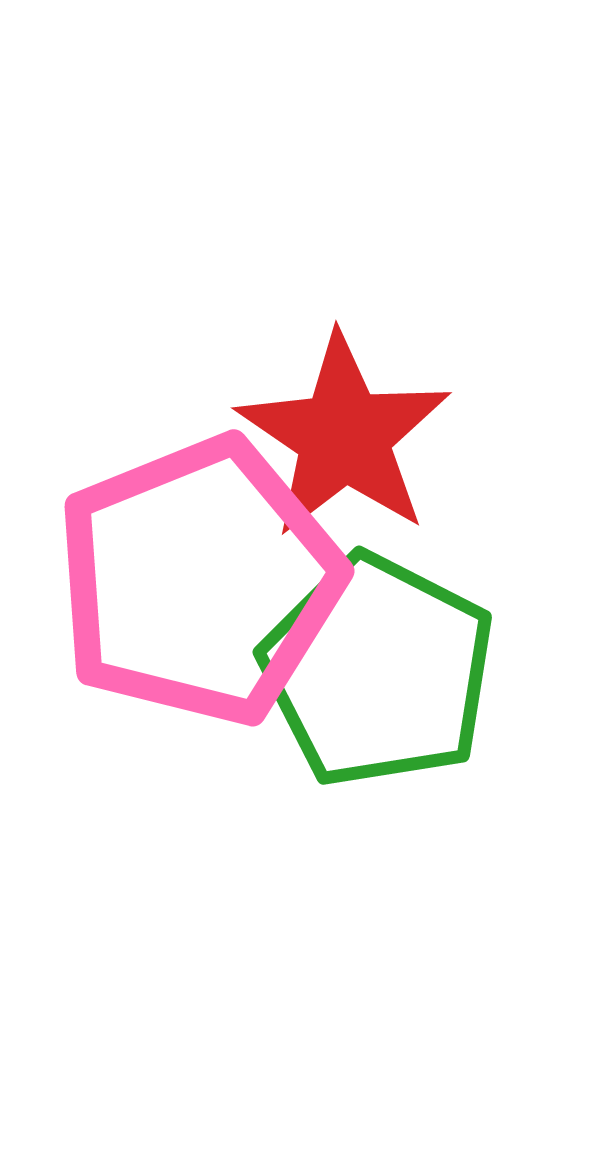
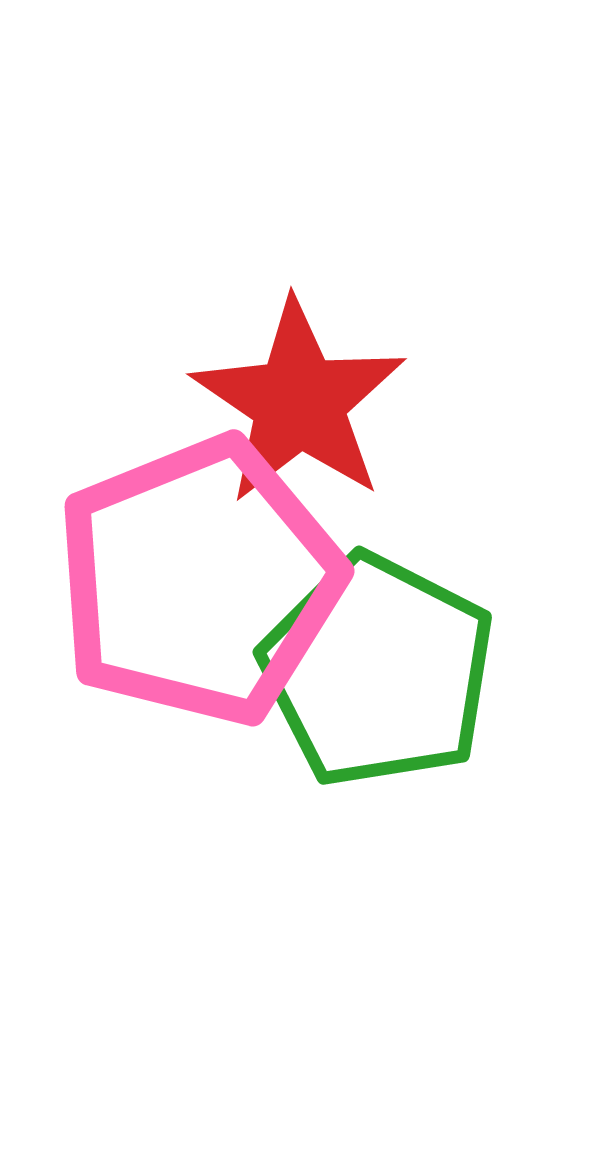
red star: moved 45 px left, 34 px up
